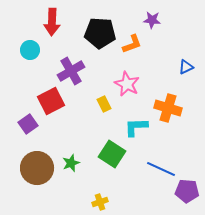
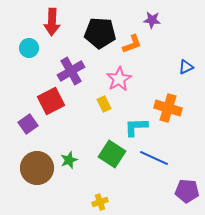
cyan circle: moved 1 px left, 2 px up
pink star: moved 8 px left, 5 px up; rotated 15 degrees clockwise
green star: moved 2 px left, 3 px up
blue line: moved 7 px left, 11 px up
